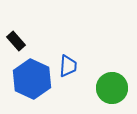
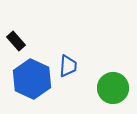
green circle: moved 1 px right
